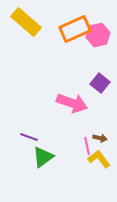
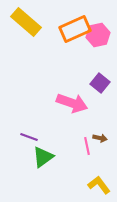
yellow L-shape: moved 26 px down
